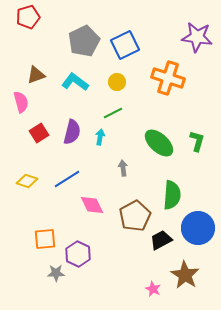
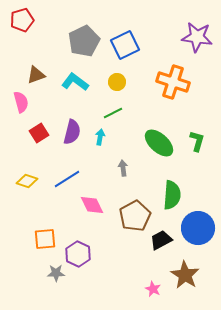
red pentagon: moved 6 px left, 3 px down
orange cross: moved 5 px right, 4 px down
